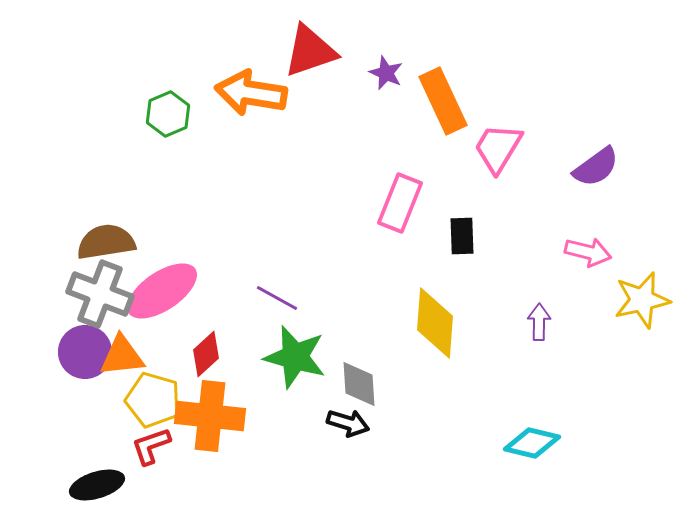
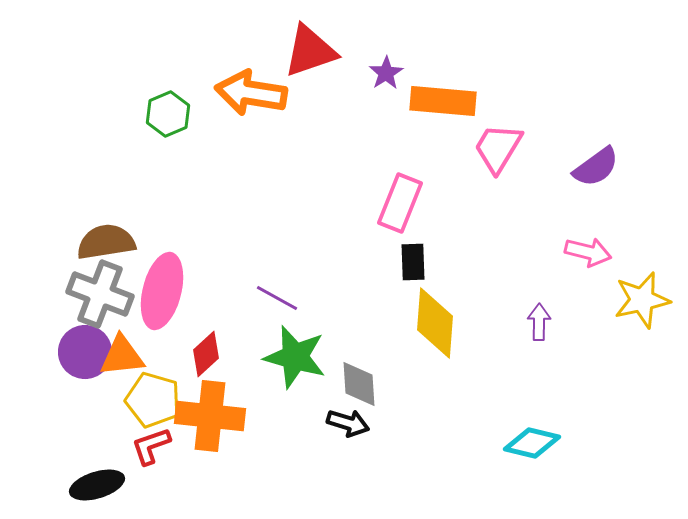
purple star: rotated 16 degrees clockwise
orange rectangle: rotated 60 degrees counterclockwise
black rectangle: moved 49 px left, 26 px down
pink ellipse: rotated 42 degrees counterclockwise
